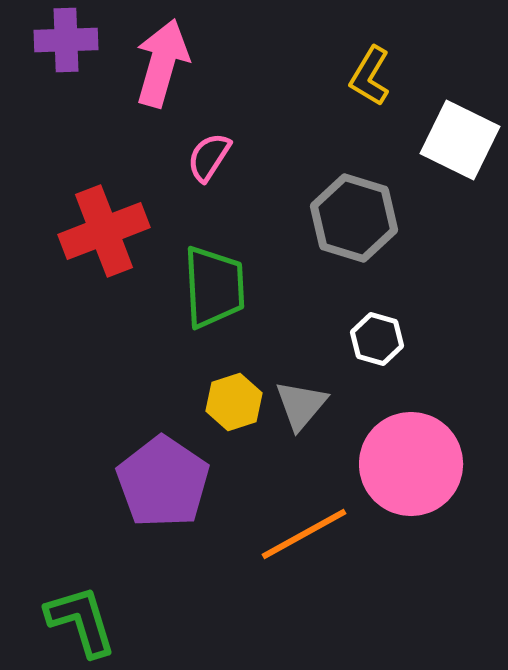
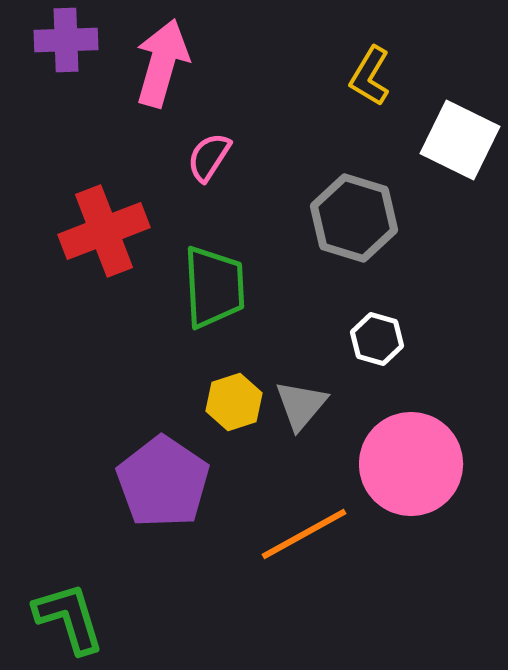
green L-shape: moved 12 px left, 3 px up
